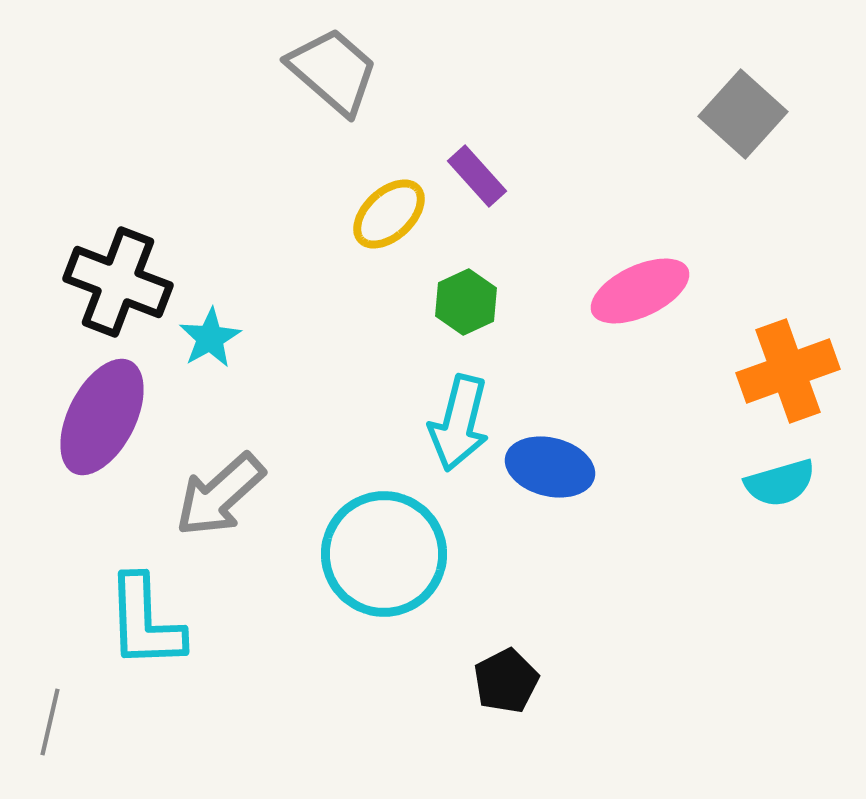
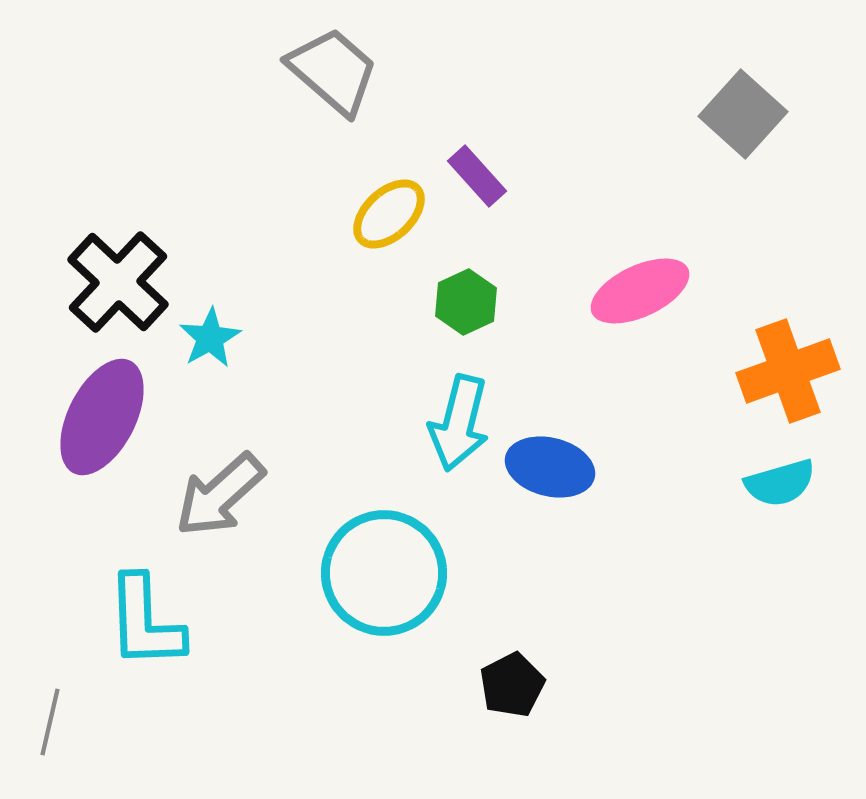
black cross: rotated 22 degrees clockwise
cyan circle: moved 19 px down
black pentagon: moved 6 px right, 4 px down
